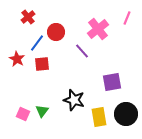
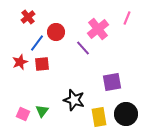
purple line: moved 1 px right, 3 px up
red star: moved 3 px right, 3 px down; rotated 21 degrees clockwise
